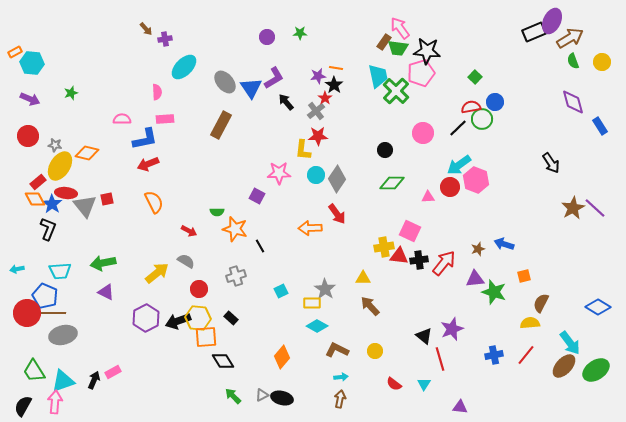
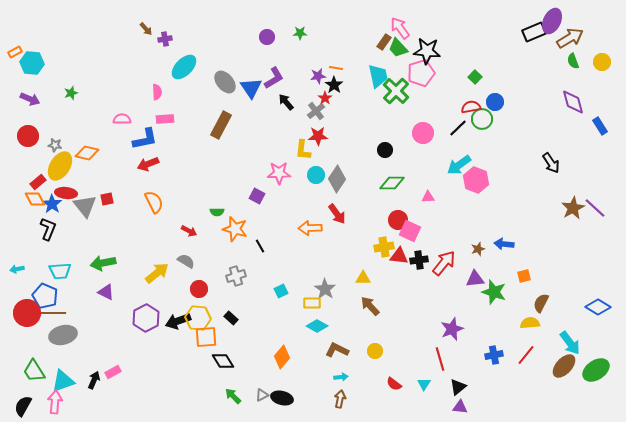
green trapezoid at (398, 48): rotated 40 degrees clockwise
red circle at (450, 187): moved 52 px left, 33 px down
blue arrow at (504, 244): rotated 12 degrees counterclockwise
black triangle at (424, 336): moved 34 px right, 51 px down; rotated 42 degrees clockwise
